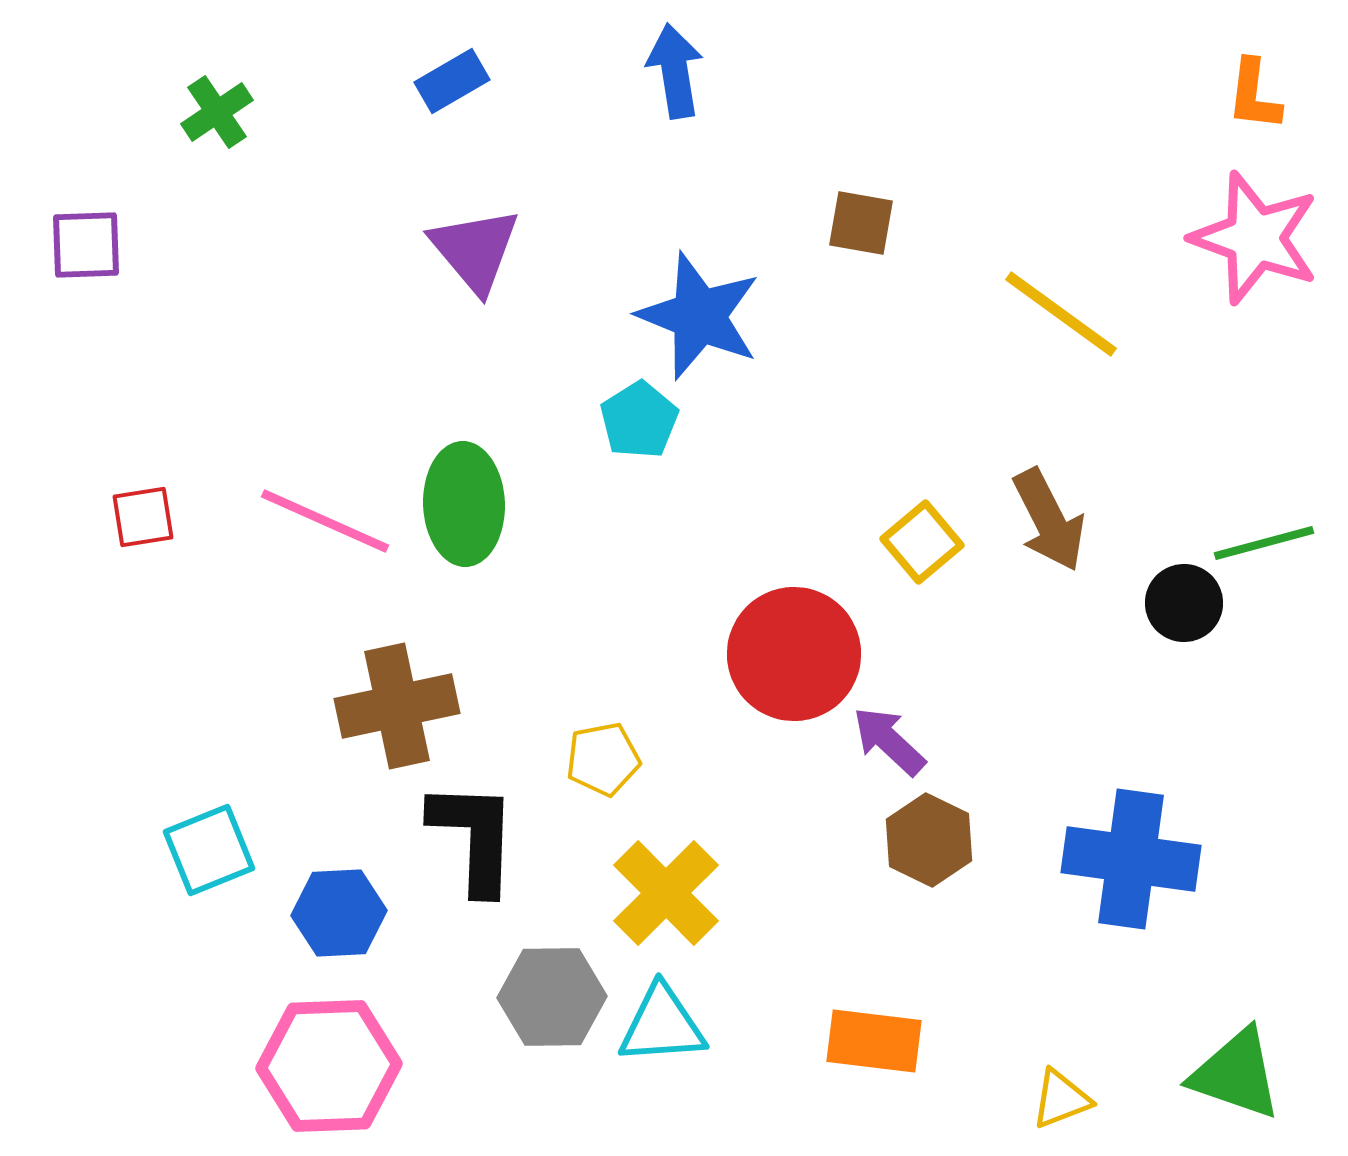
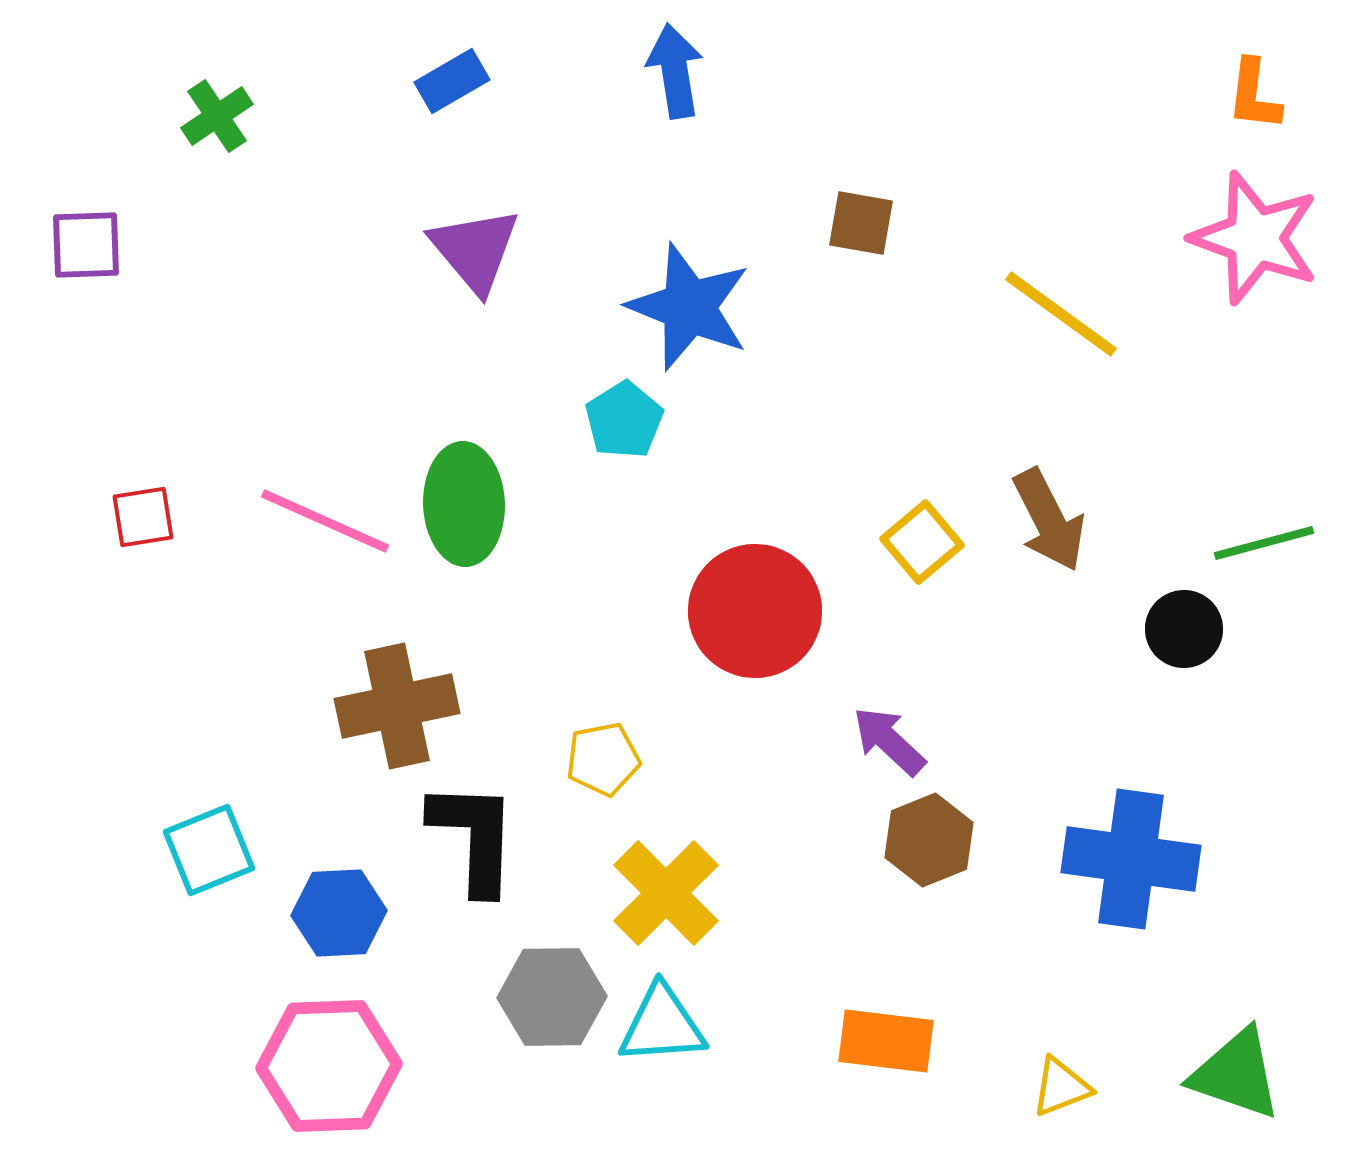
green cross: moved 4 px down
blue star: moved 10 px left, 9 px up
cyan pentagon: moved 15 px left
black circle: moved 26 px down
red circle: moved 39 px left, 43 px up
brown hexagon: rotated 12 degrees clockwise
orange rectangle: moved 12 px right
yellow triangle: moved 12 px up
